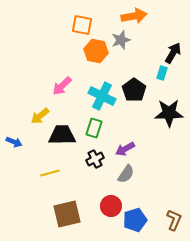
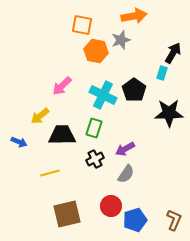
cyan cross: moved 1 px right, 1 px up
blue arrow: moved 5 px right
